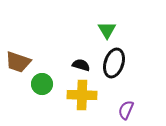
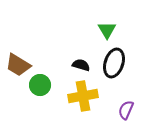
brown trapezoid: moved 3 px down; rotated 12 degrees clockwise
green circle: moved 2 px left, 1 px down
yellow cross: moved 1 px right, 1 px down; rotated 12 degrees counterclockwise
